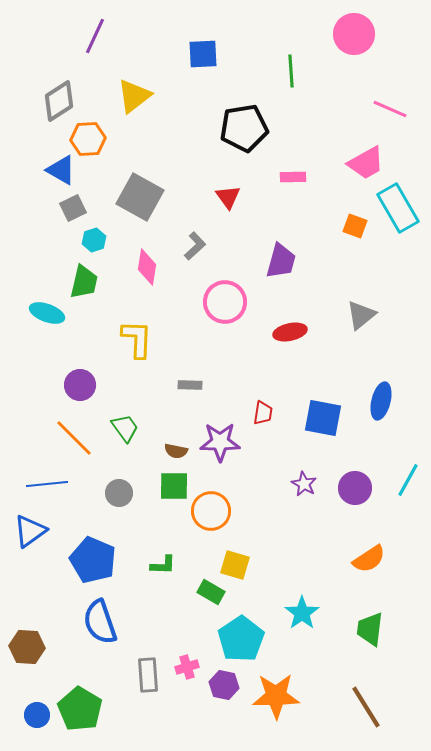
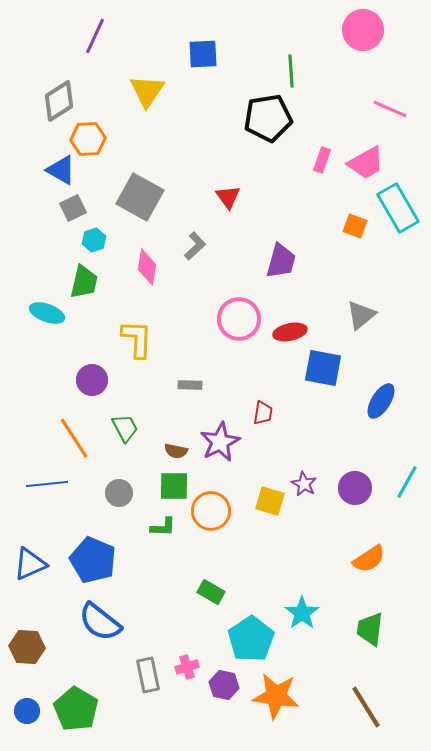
pink circle at (354, 34): moved 9 px right, 4 px up
yellow triangle at (134, 96): moved 13 px right, 5 px up; rotated 18 degrees counterclockwise
black pentagon at (244, 128): moved 24 px right, 10 px up
pink rectangle at (293, 177): moved 29 px right, 17 px up; rotated 70 degrees counterclockwise
pink circle at (225, 302): moved 14 px right, 17 px down
purple circle at (80, 385): moved 12 px right, 5 px up
blue ellipse at (381, 401): rotated 18 degrees clockwise
blue square at (323, 418): moved 50 px up
green trapezoid at (125, 428): rotated 8 degrees clockwise
orange line at (74, 438): rotated 12 degrees clockwise
purple star at (220, 442): rotated 27 degrees counterclockwise
cyan line at (408, 480): moved 1 px left, 2 px down
blue triangle at (30, 531): moved 33 px down; rotated 12 degrees clockwise
green L-shape at (163, 565): moved 38 px up
yellow square at (235, 565): moved 35 px right, 64 px up
blue semicircle at (100, 622): rotated 33 degrees counterclockwise
cyan pentagon at (241, 639): moved 10 px right
gray rectangle at (148, 675): rotated 8 degrees counterclockwise
orange star at (276, 696): rotated 9 degrees clockwise
green pentagon at (80, 709): moved 4 px left
blue circle at (37, 715): moved 10 px left, 4 px up
